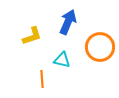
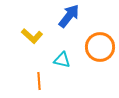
blue arrow: moved 1 px right, 6 px up; rotated 15 degrees clockwise
yellow L-shape: rotated 60 degrees clockwise
orange line: moved 3 px left, 2 px down
